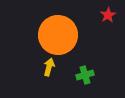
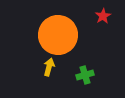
red star: moved 5 px left, 1 px down
